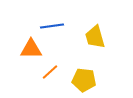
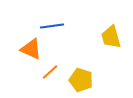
yellow trapezoid: moved 16 px right
orange triangle: rotated 25 degrees clockwise
yellow pentagon: moved 3 px left; rotated 10 degrees clockwise
